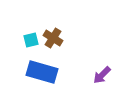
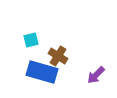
brown cross: moved 5 px right, 18 px down
purple arrow: moved 6 px left
